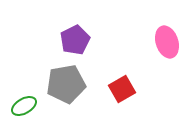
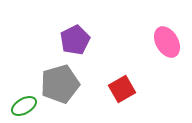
pink ellipse: rotated 12 degrees counterclockwise
gray pentagon: moved 6 px left; rotated 6 degrees counterclockwise
